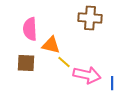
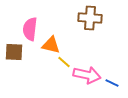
pink semicircle: rotated 10 degrees clockwise
brown square: moved 12 px left, 11 px up
blue line: rotated 64 degrees counterclockwise
